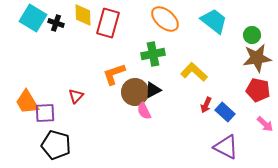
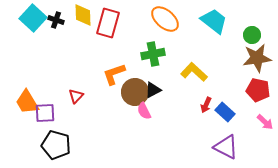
cyan square: rotated 12 degrees clockwise
black cross: moved 3 px up
pink arrow: moved 2 px up
